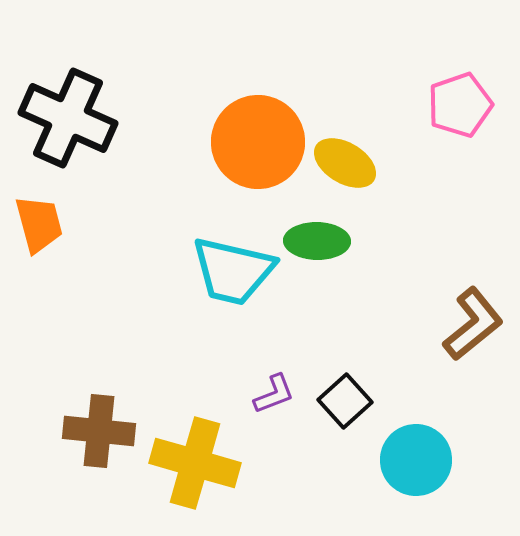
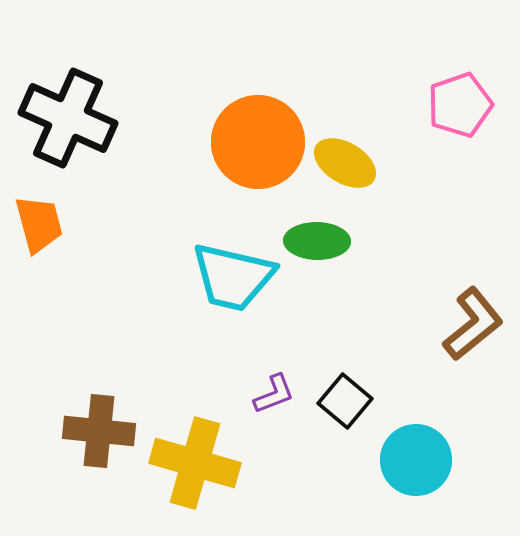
cyan trapezoid: moved 6 px down
black square: rotated 8 degrees counterclockwise
